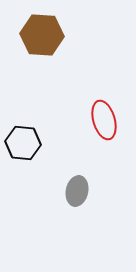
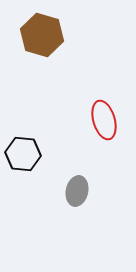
brown hexagon: rotated 12 degrees clockwise
black hexagon: moved 11 px down
